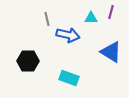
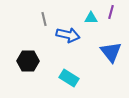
gray line: moved 3 px left
blue triangle: rotated 20 degrees clockwise
cyan rectangle: rotated 12 degrees clockwise
